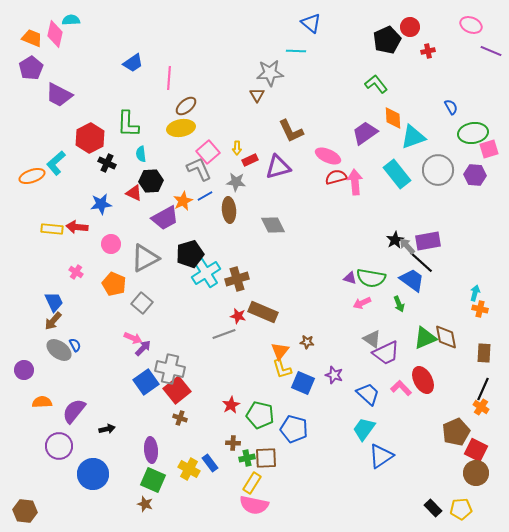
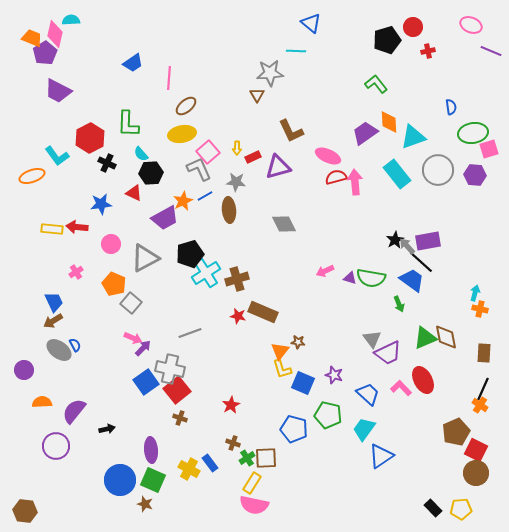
red circle at (410, 27): moved 3 px right
black pentagon at (387, 40): rotated 8 degrees clockwise
purple pentagon at (31, 68): moved 14 px right, 15 px up
purple trapezoid at (59, 95): moved 1 px left, 4 px up
blue semicircle at (451, 107): rotated 21 degrees clockwise
orange diamond at (393, 118): moved 4 px left, 4 px down
yellow ellipse at (181, 128): moved 1 px right, 6 px down
cyan semicircle at (141, 154): rotated 35 degrees counterclockwise
red rectangle at (250, 160): moved 3 px right, 3 px up
cyan L-shape at (56, 163): moved 1 px right, 7 px up; rotated 85 degrees counterclockwise
black hexagon at (151, 181): moved 8 px up
gray diamond at (273, 225): moved 11 px right, 1 px up
pink cross at (76, 272): rotated 24 degrees clockwise
gray square at (142, 303): moved 11 px left
pink arrow at (362, 303): moved 37 px left, 32 px up
brown arrow at (53, 321): rotated 18 degrees clockwise
gray line at (224, 334): moved 34 px left, 1 px up
gray triangle at (372, 339): rotated 18 degrees clockwise
brown star at (307, 342): moved 9 px left
purple trapezoid at (386, 353): moved 2 px right
orange cross at (481, 407): moved 1 px left, 2 px up
green pentagon at (260, 415): moved 68 px right
brown cross at (233, 443): rotated 16 degrees clockwise
purple circle at (59, 446): moved 3 px left
green cross at (247, 458): rotated 21 degrees counterclockwise
blue circle at (93, 474): moved 27 px right, 6 px down
